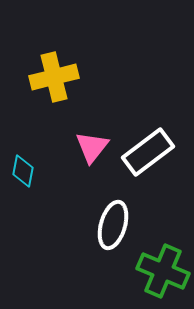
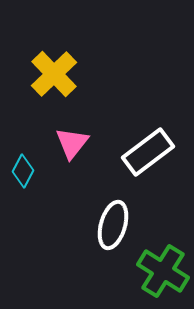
yellow cross: moved 3 px up; rotated 30 degrees counterclockwise
pink triangle: moved 20 px left, 4 px up
cyan diamond: rotated 16 degrees clockwise
green cross: rotated 9 degrees clockwise
